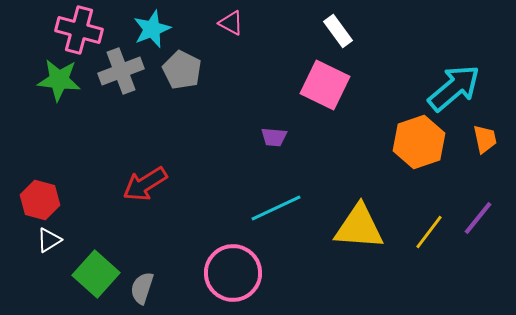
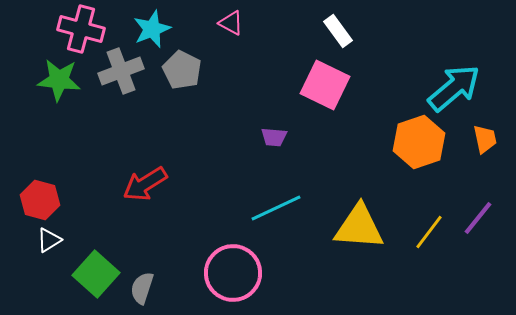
pink cross: moved 2 px right, 1 px up
